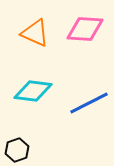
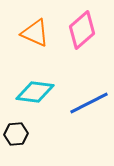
pink diamond: moved 3 px left, 1 px down; rotated 45 degrees counterclockwise
cyan diamond: moved 2 px right, 1 px down
black hexagon: moved 1 px left, 16 px up; rotated 15 degrees clockwise
